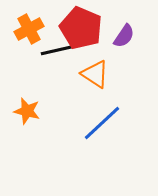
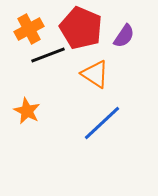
black line: moved 10 px left, 5 px down; rotated 8 degrees counterclockwise
orange star: rotated 12 degrees clockwise
